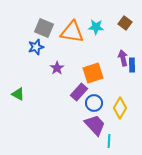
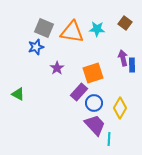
cyan star: moved 1 px right, 2 px down
cyan line: moved 2 px up
